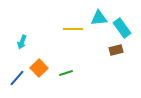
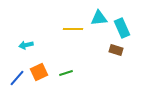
cyan rectangle: rotated 12 degrees clockwise
cyan arrow: moved 4 px right, 3 px down; rotated 56 degrees clockwise
brown rectangle: rotated 32 degrees clockwise
orange square: moved 4 px down; rotated 18 degrees clockwise
